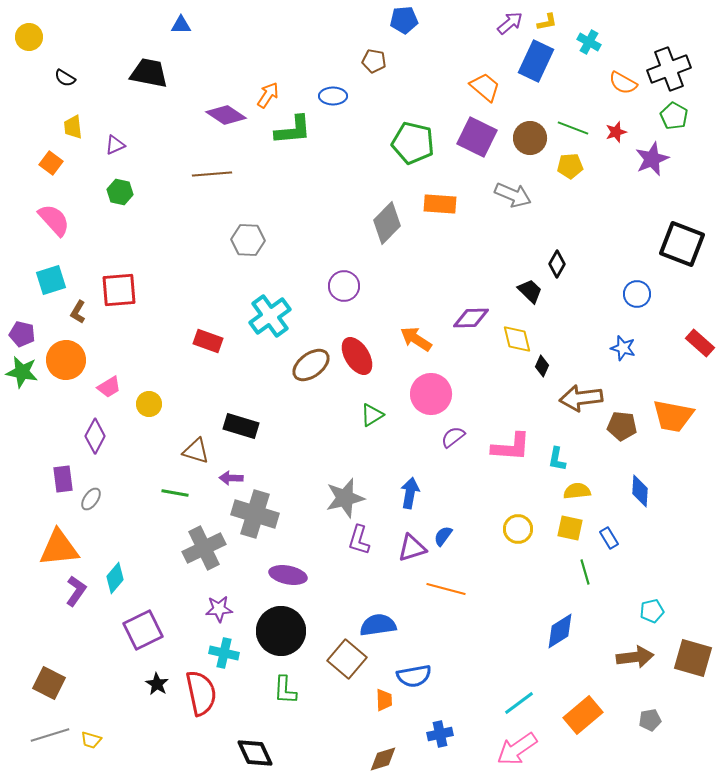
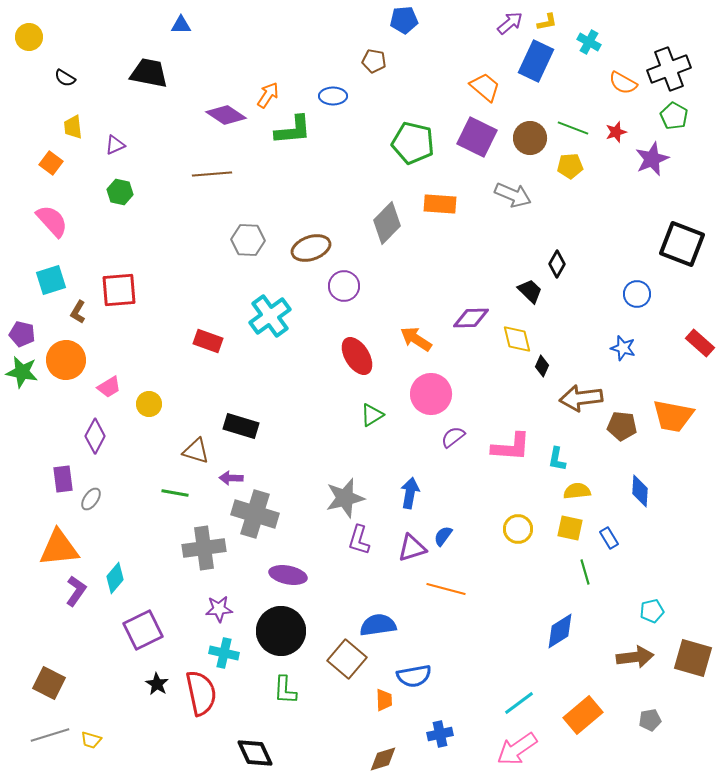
pink semicircle at (54, 220): moved 2 px left, 1 px down
brown ellipse at (311, 365): moved 117 px up; rotated 18 degrees clockwise
gray cross at (204, 548): rotated 18 degrees clockwise
